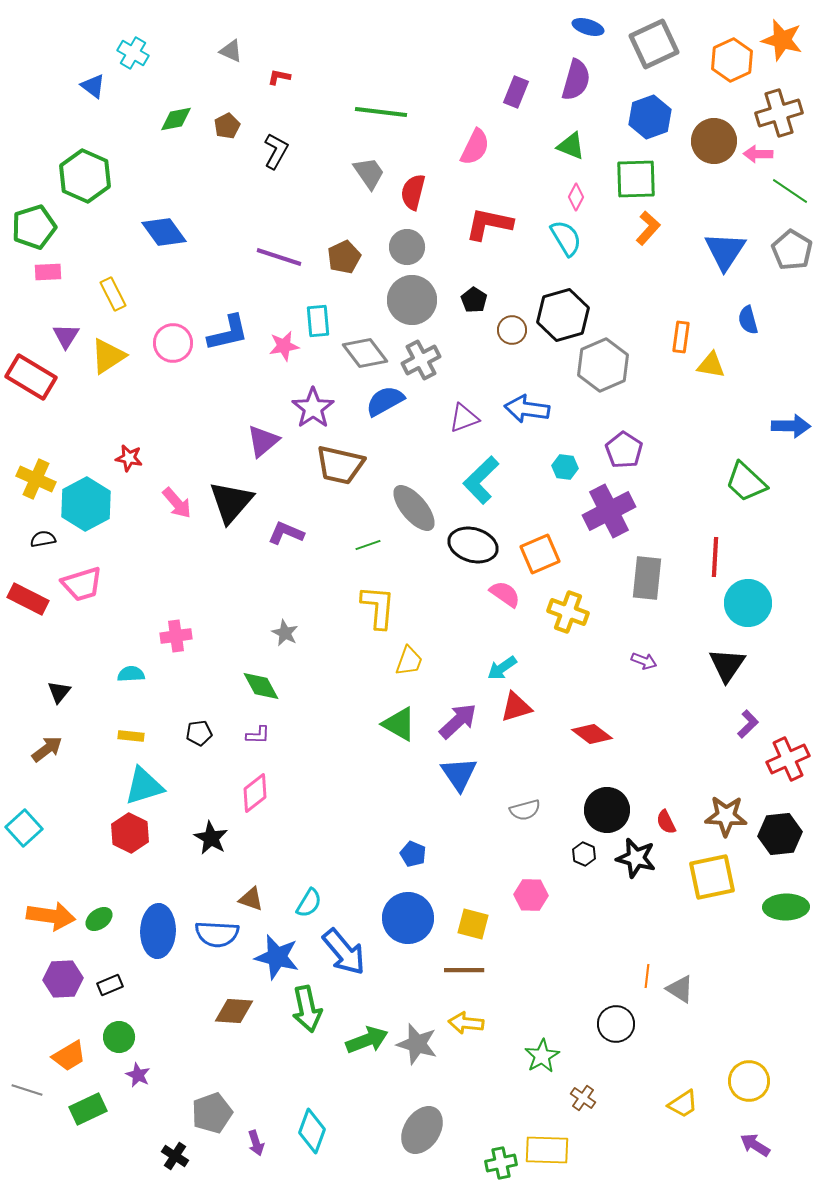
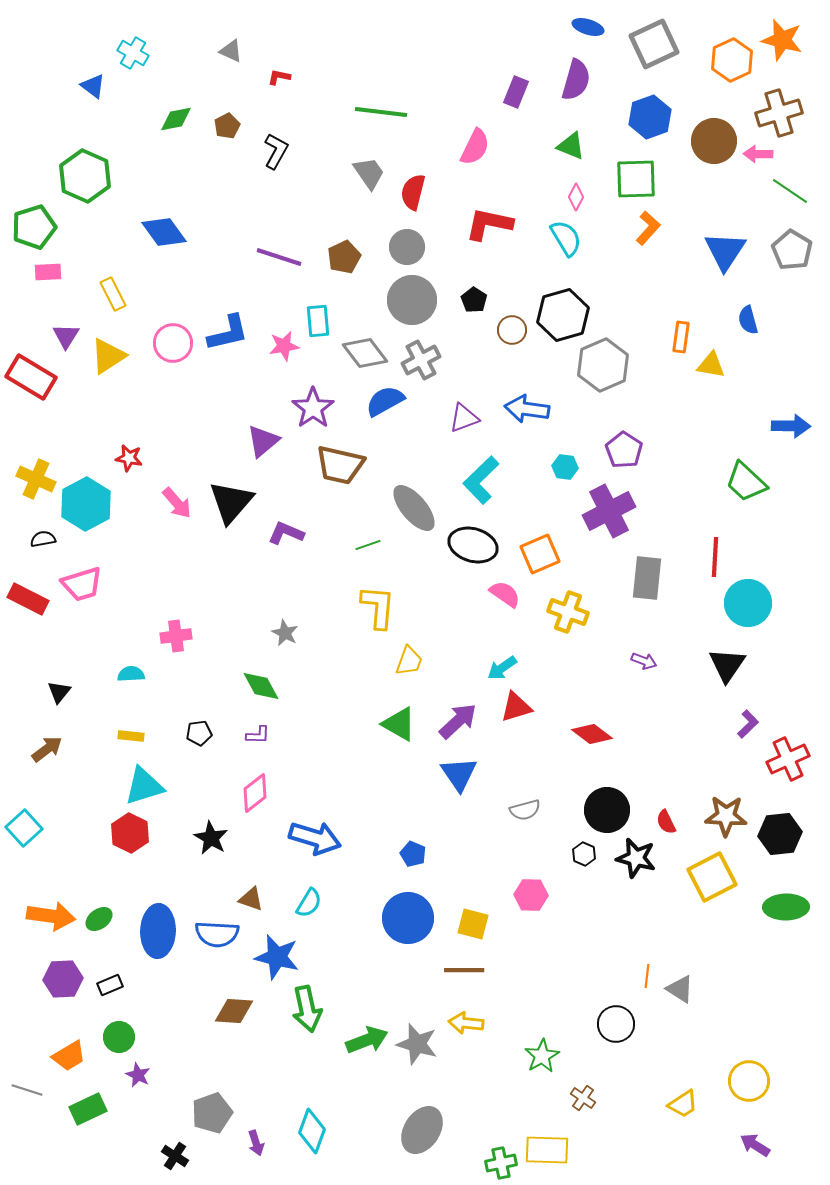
yellow square at (712, 877): rotated 15 degrees counterclockwise
blue arrow at (344, 952): moved 29 px left, 114 px up; rotated 33 degrees counterclockwise
